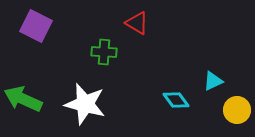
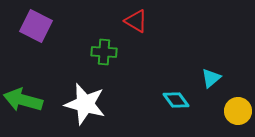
red triangle: moved 1 px left, 2 px up
cyan triangle: moved 2 px left, 3 px up; rotated 15 degrees counterclockwise
green arrow: moved 1 px down; rotated 9 degrees counterclockwise
yellow circle: moved 1 px right, 1 px down
